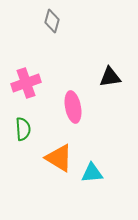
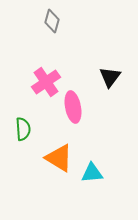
black triangle: rotated 45 degrees counterclockwise
pink cross: moved 20 px right, 1 px up; rotated 16 degrees counterclockwise
